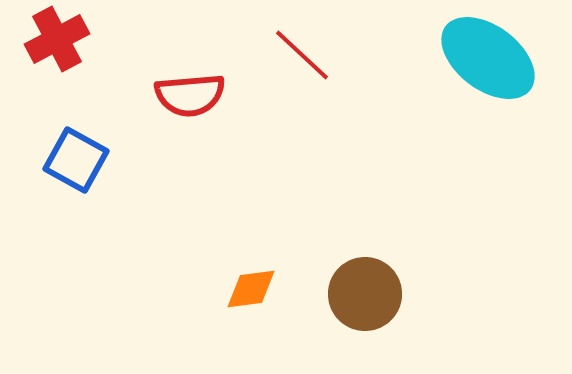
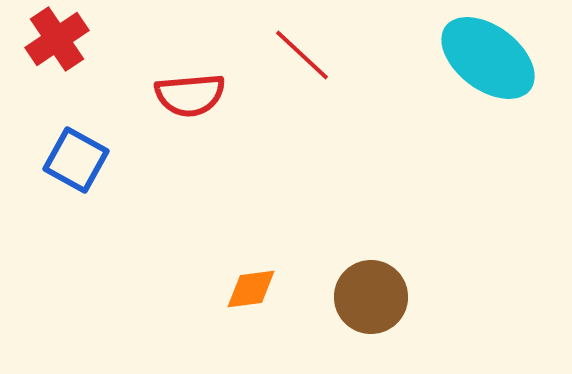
red cross: rotated 6 degrees counterclockwise
brown circle: moved 6 px right, 3 px down
